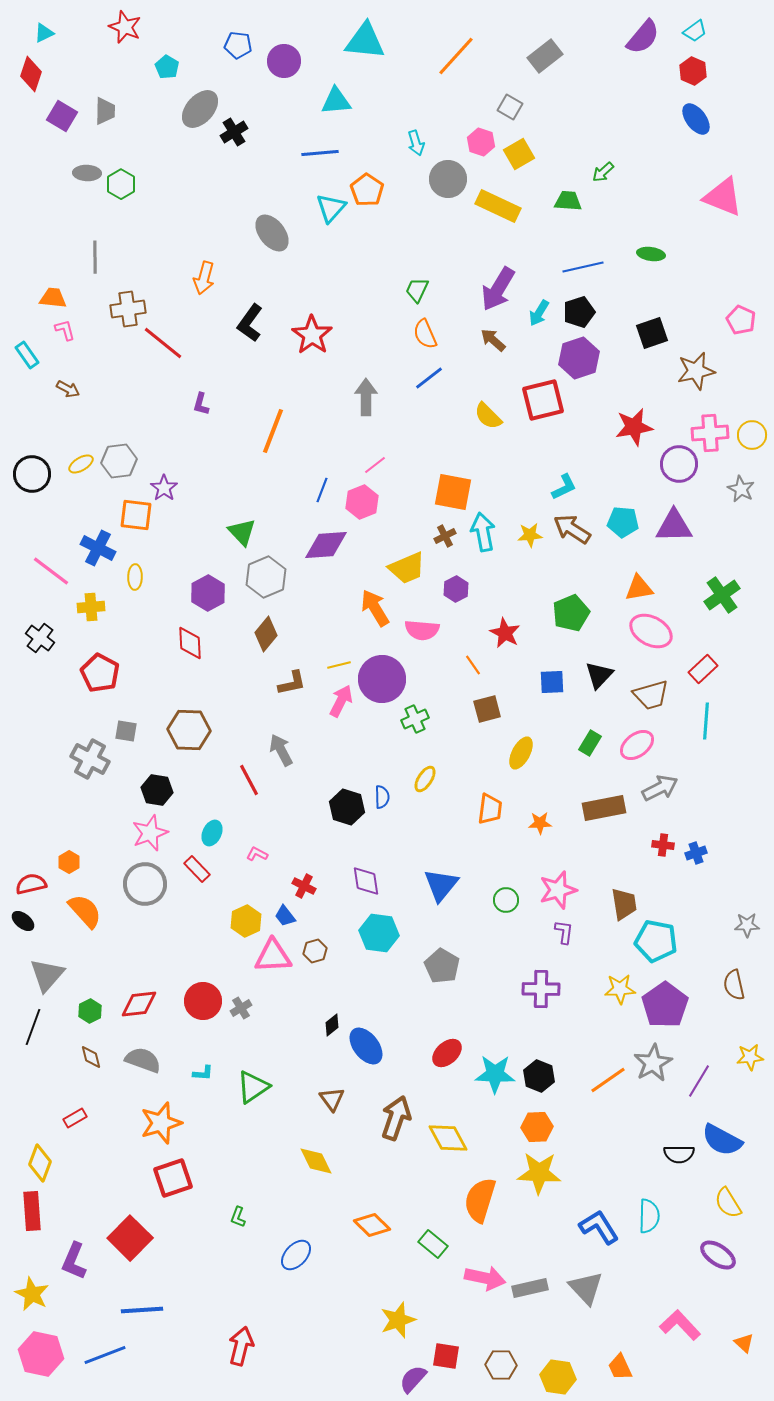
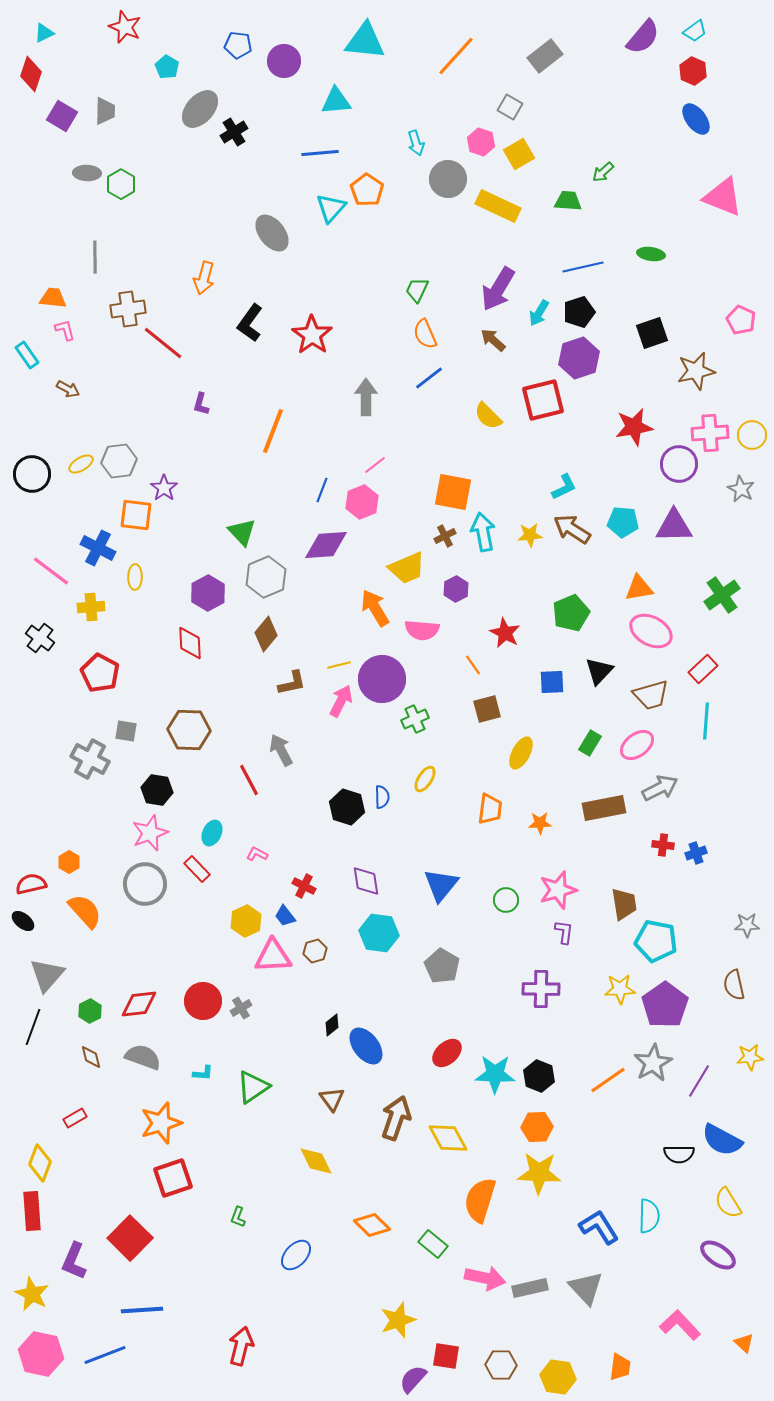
black triangle at (599, 675): moved 4 px up
gray semicircle at (143, 1060): moved 3 px up
orange trapezoid at (620, 1367): rotated 148 degrees counterclockwise
